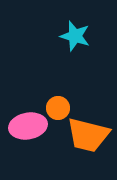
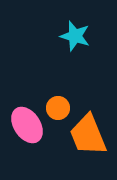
pink ellipse: moved 1 px left, 1 px up; rotated 66 degrees clockwise
orange trapezoid: rotated 54 degrees clockwise
